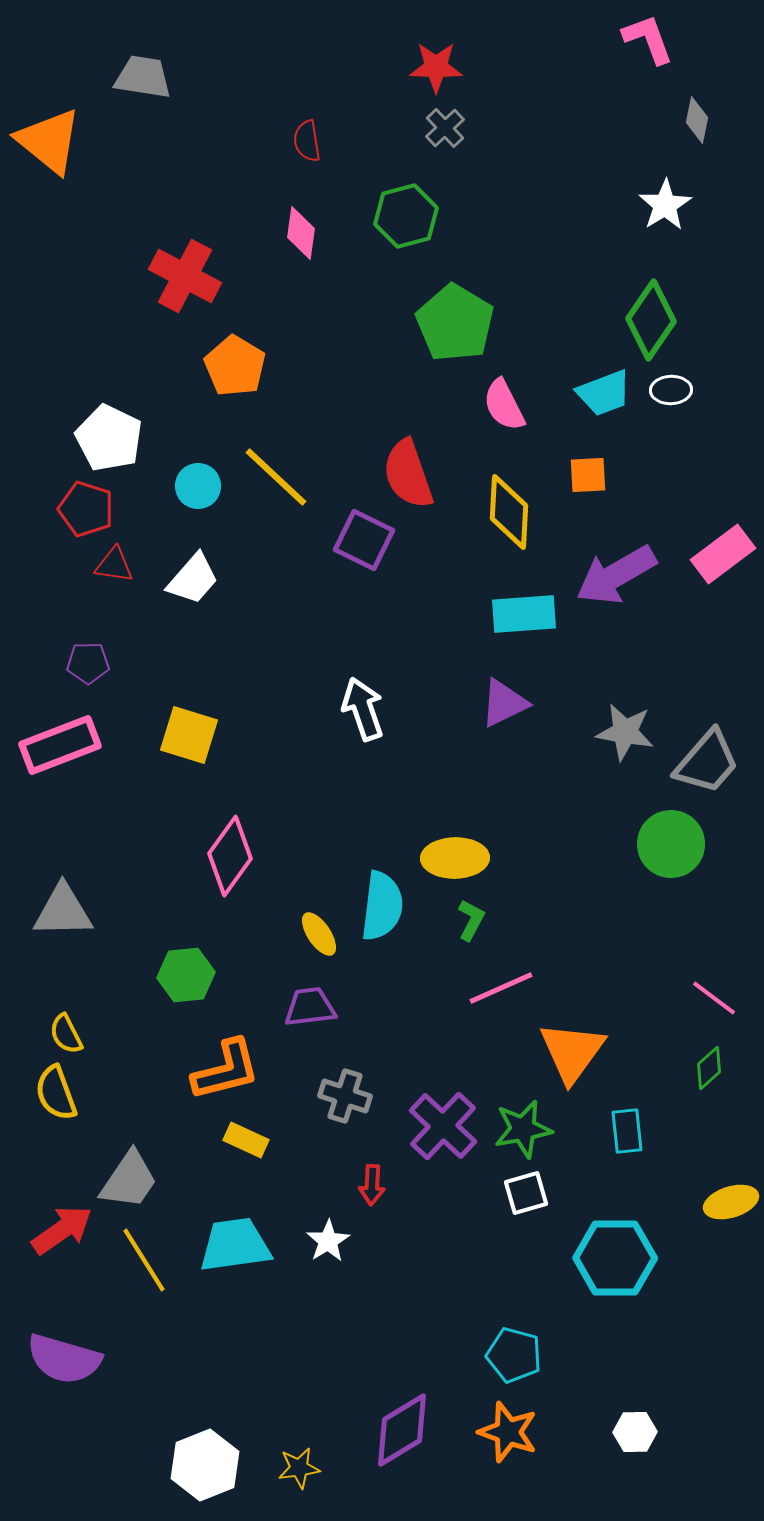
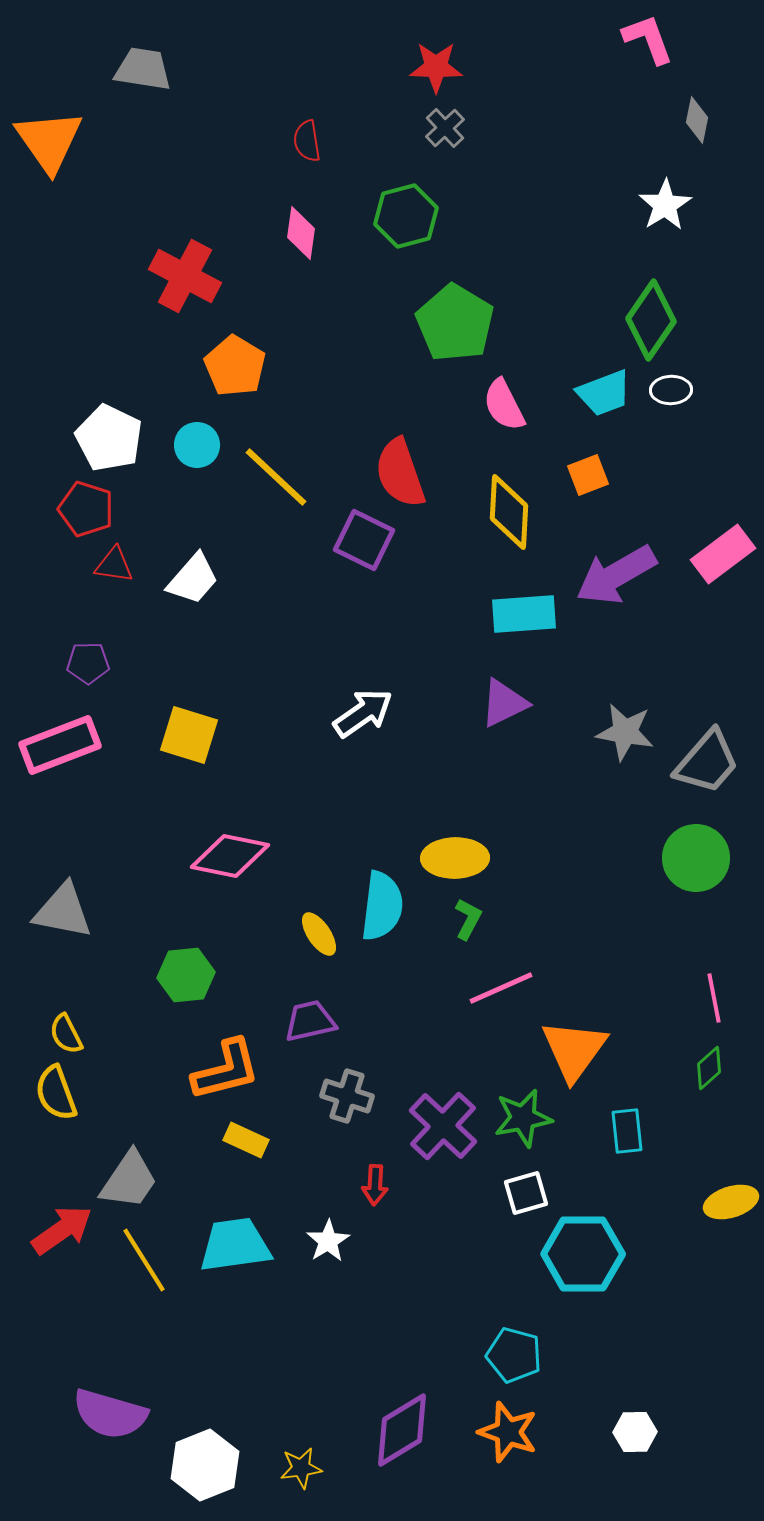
gray trapezoid at (143, 77): moved 8 px up
orange triangle at (49, 141): rotated 16 degrees clockwise
red semicircle at (408, 474): moved 8 px left, 1 px up
orange square at (588, 475): rotated 18 degrees counterclockwise
cyan circle at (198, 486): moved 1 px left, 41 px up
white arrow at (363, 709): moved 4 px down; rotated 74 degrees clockwise
green circle at (671, 844): moved 25 px right, 14 px down
pink diamond at (230, 856): rotated 66 degrees clockwise
gray triangle at (63, 911): rotated 12 degrees clockwise
green L-shape at (471, 920): moved 3 px left, 1 px up
pink line at (714, 998): rotated 42 degrees clockwise
purple trapezoid at (310, 1007): moved 14 px down; rotated 6 degrees counterclockwise
orange triangle at (572, 1052): moved 2 px right, 2 px up
gray cross at (345, 1096): moved 2 px right
green star at (523, 1129): moved 11 px up
red arrow at (372, 1185): moved 3 px right
cyan hexagon at (615, 1258): moved 32 px left, 4 px up
purple semicircle at (64, 1359): moved 46 px right, 55 px down
yellow star at (299, 1468): moved 2 px right
